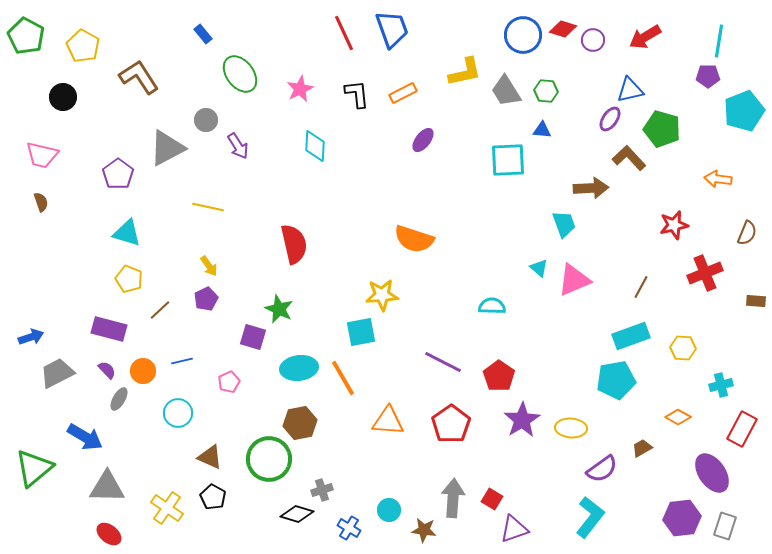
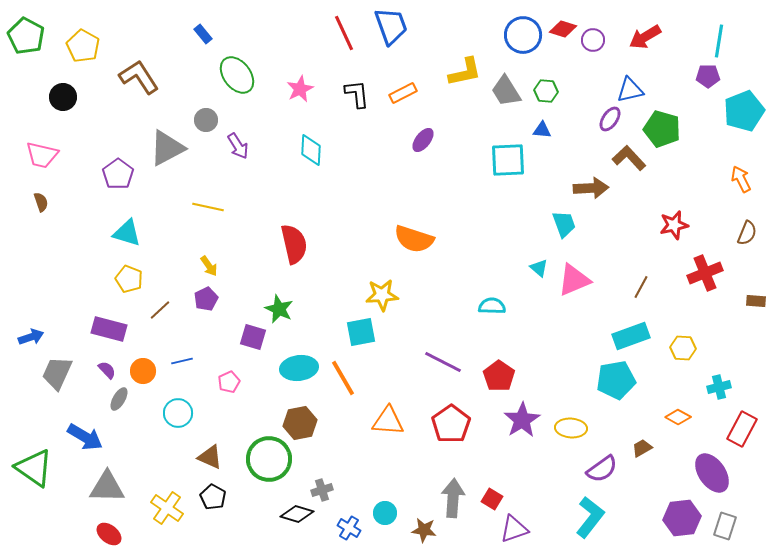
blue trapezoid at (392, 29): moved 1 px left, 3 px up
green ellipse at (240, 74): moved 3 px left, 1 px down
cyan diamond at (315, 146): moved 4 px left, 4 px down
orange arrow at (718, 179): moved 23 px right; rotated 56 degrees clockwise
gray trapezoid at (57, 373): rotated 39 degrees counterclockwise
cyan cross at (721, 385): moved 2 px left, 2 px down
green triangle at (34, 468): rotated 45 degrees counterclockwise
cyan circle at (389, 510): moved 4 px left, 3 px down
